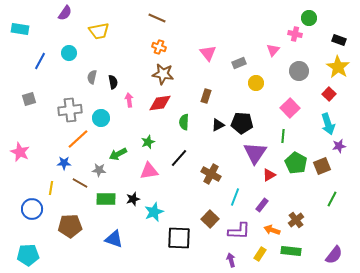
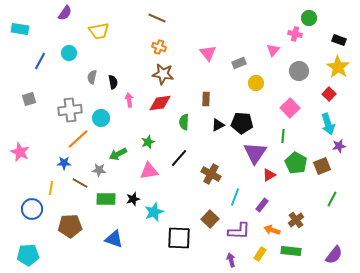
brown rectangle at (206, 96): moved 3 px down; rotated 16 degrees counterclockwise
